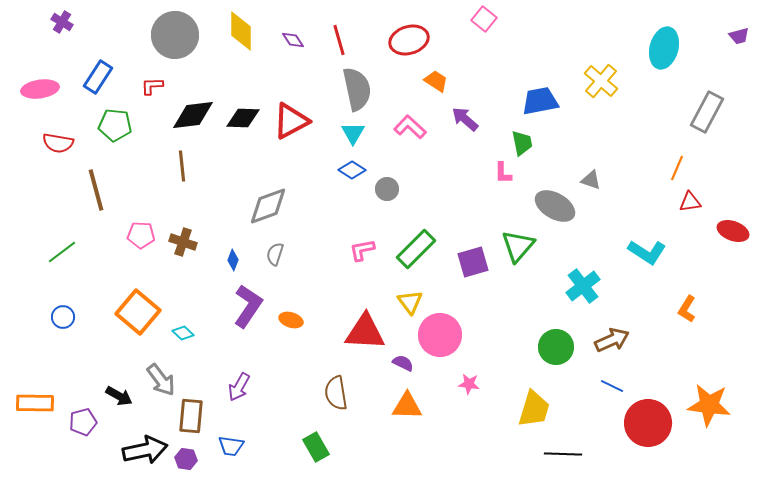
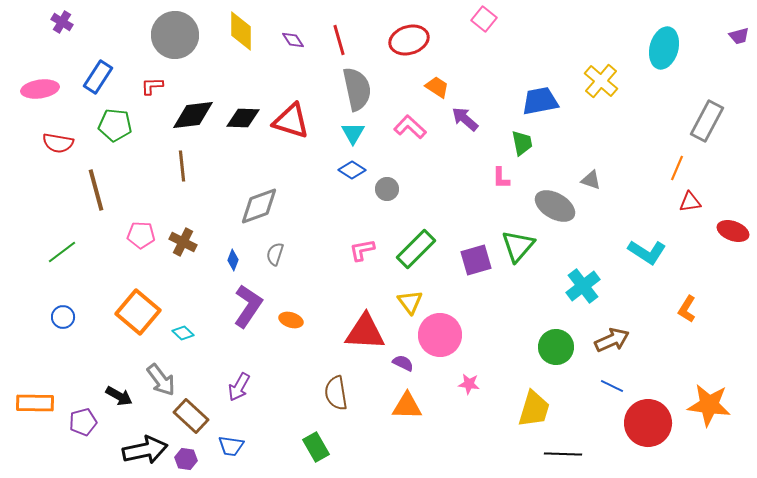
orange trapezoid at (436, 81): moved 1 px right, 6 px down
gray rectangle at (707, 112): moved 9 px down
red triangle at (291, 121): rotated 45 degrees clockwise
pink L-shape at (503, 173): moved 2 px left, 5 px down
gray diamond at (268, 206): moved 9 px left
brown cross at (183, 242): rotated 8 degrees clockwise
purple square at (473, 262): moved 3 px right, 2 px up
brown rectangle at (191, 416): rotated 52 degrees counterclockwise
